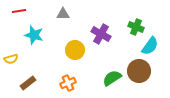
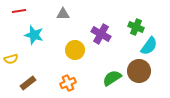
cyan semicircle: moved 1 px left
